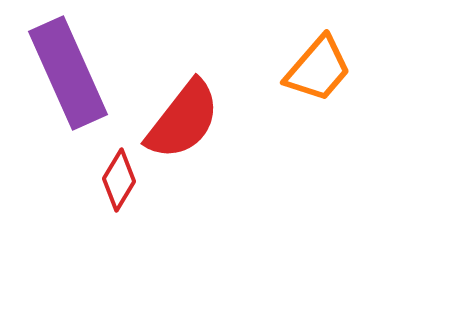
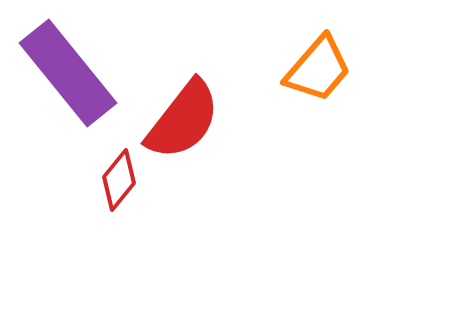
purple rectangle: rotated 15 degrees counterclockwise
red diamond: rotated 8 degrees clockwise
